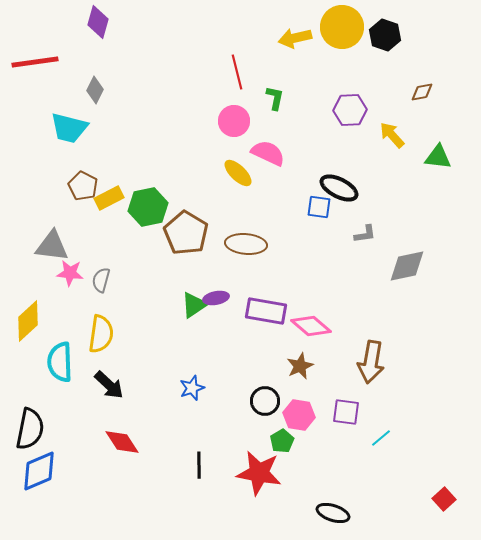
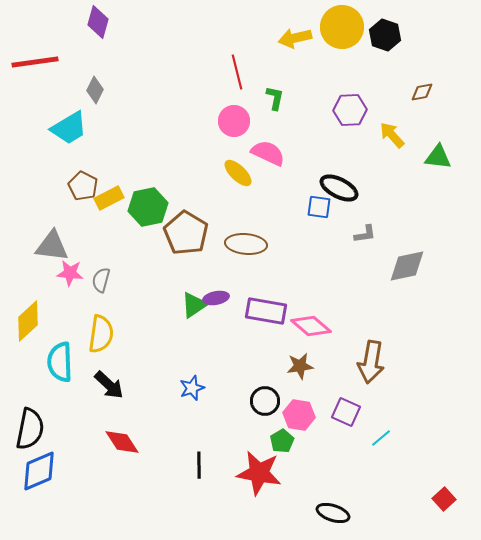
cyan trapezoid at (69, 128): rotated 45 degrees counterclockwise
brown star at (300, 366): rotated 16 degrees clockwise
purple square at (346, 412): rotated 16 degrees clockwise
